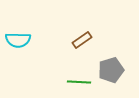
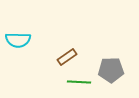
brown rectangle: moved 15 px left, 17 px down
gray pentagon: rotated 15 degrees clockwise
